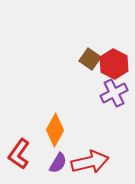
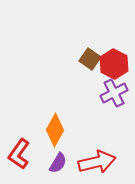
red arrow: moved 7 px right
